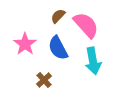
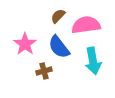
pink semicircle: rotated 56 degrees counterclockwise
blue semicircle: moved 1 px right, 1 px up; rotated 10 degrees counterclockwise
brown cross: moved 9 px up; rotated 28 degrees clockwise
